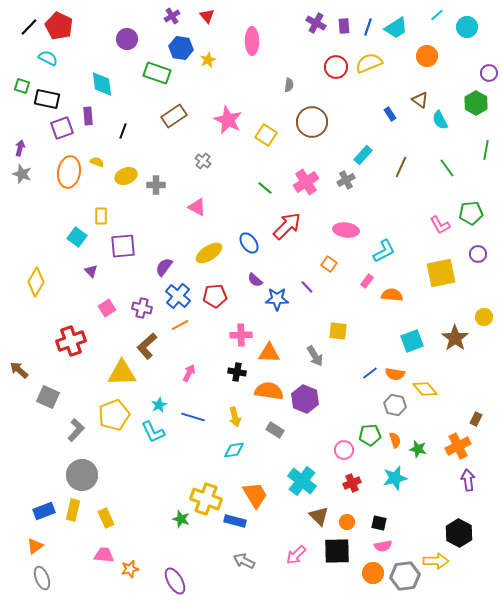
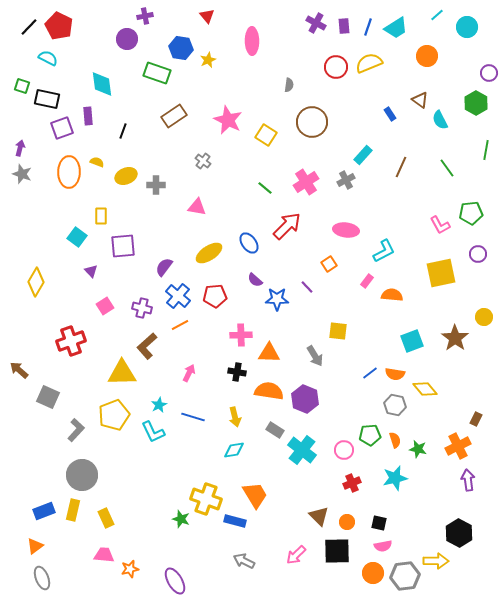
purple cross at (172, 16): moved 27 px left; rotated 21 degrees clockwise
orange ellipse at (69, 172): rotated 8 degrees counterclockwise
pink triangle at (197, 207): rotated 18 degrees counterclockwise
orange square at (329, 264): rotated 21 degrees clockwise
pink square at (107, 308): moved 2 px left, 2 px up
cyan cross at (302, 481): moved 31 px up
